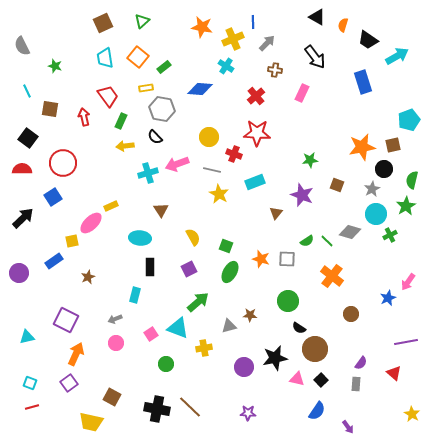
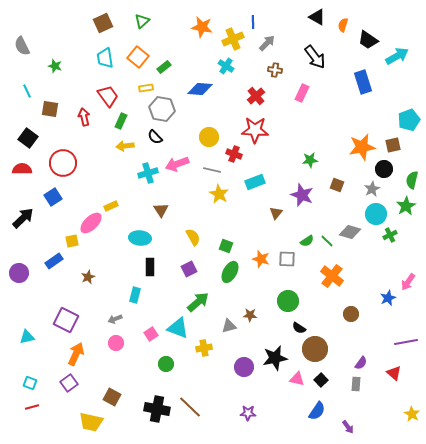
red star at (257, 133): moved 2 px left, 3 px up
